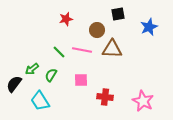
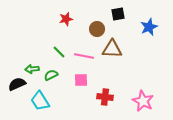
brown circle: moved 1 px up
pink line: moved 2 px right, 6 px down
green arrow: rotated 32 degrees clockwise
green semicircle: rotated 32 degrees clockwise
black semicircle: moved 3 px right; rotated 30 degrees clockwise
